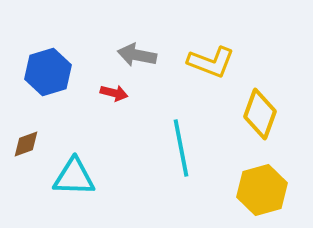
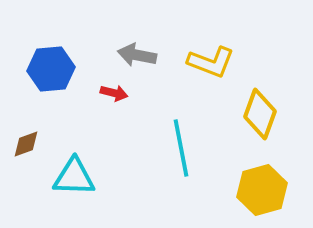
blue hexagon: moved 3 px right, 3 px up; rotated 12 degrees clockwise
